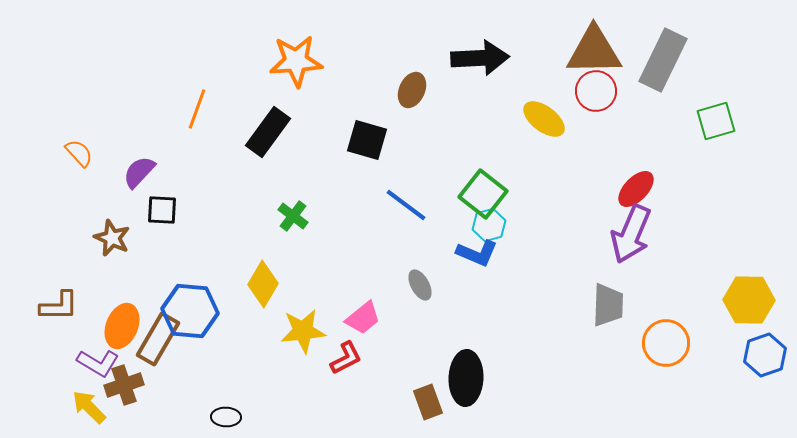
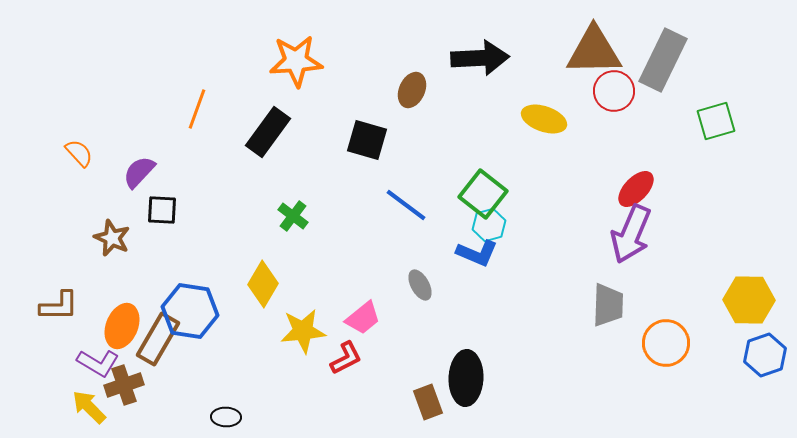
red circle at (596, 91): moved 18 px right
yellow ellipse at (544, 119): rotated 18 degrees counterclockwise
blue hexagon at (190, 311): rotated 4 degrees clockwise
